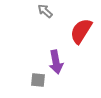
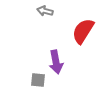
gray arrow: rotated 28 degrees counterclockwise
red semicircle: moved 2 px right
